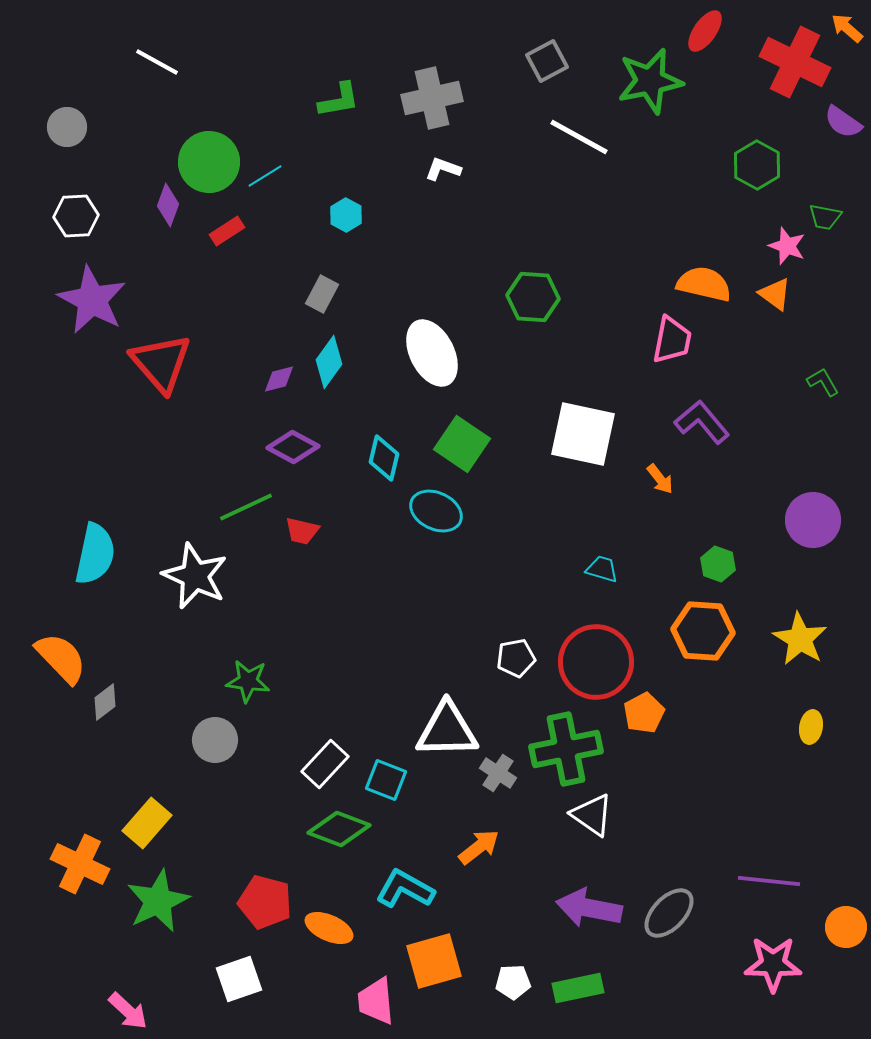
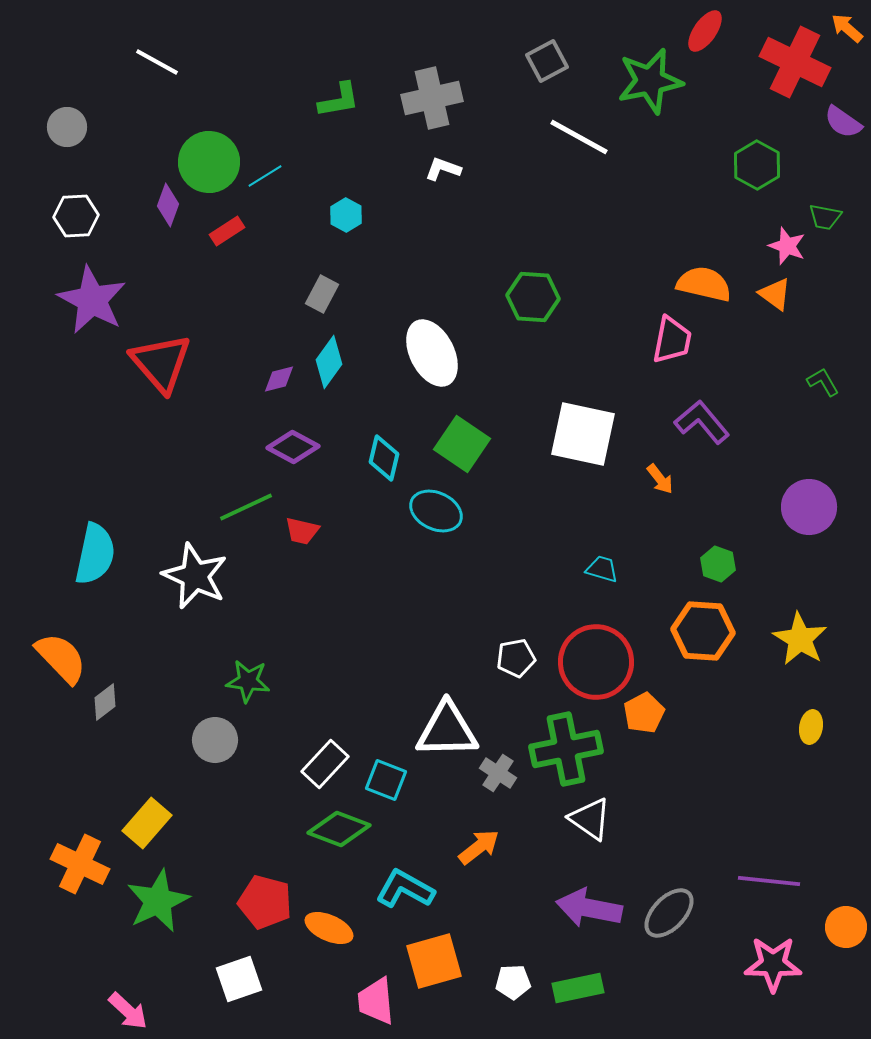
purple circle at (813, 520): moved 4 px left, 13 px up
white triangle at (592, 815): moved 2 px left, 4 px down
